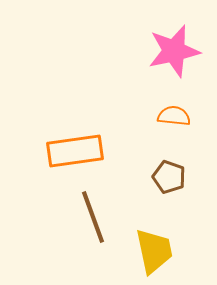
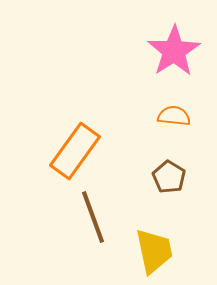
pink star: rotated 20 degrees counterclockwise
orange rectangle: rotated 46 degrees counterclockwise
brown pentagon: rotated 12 degrees clockwise
